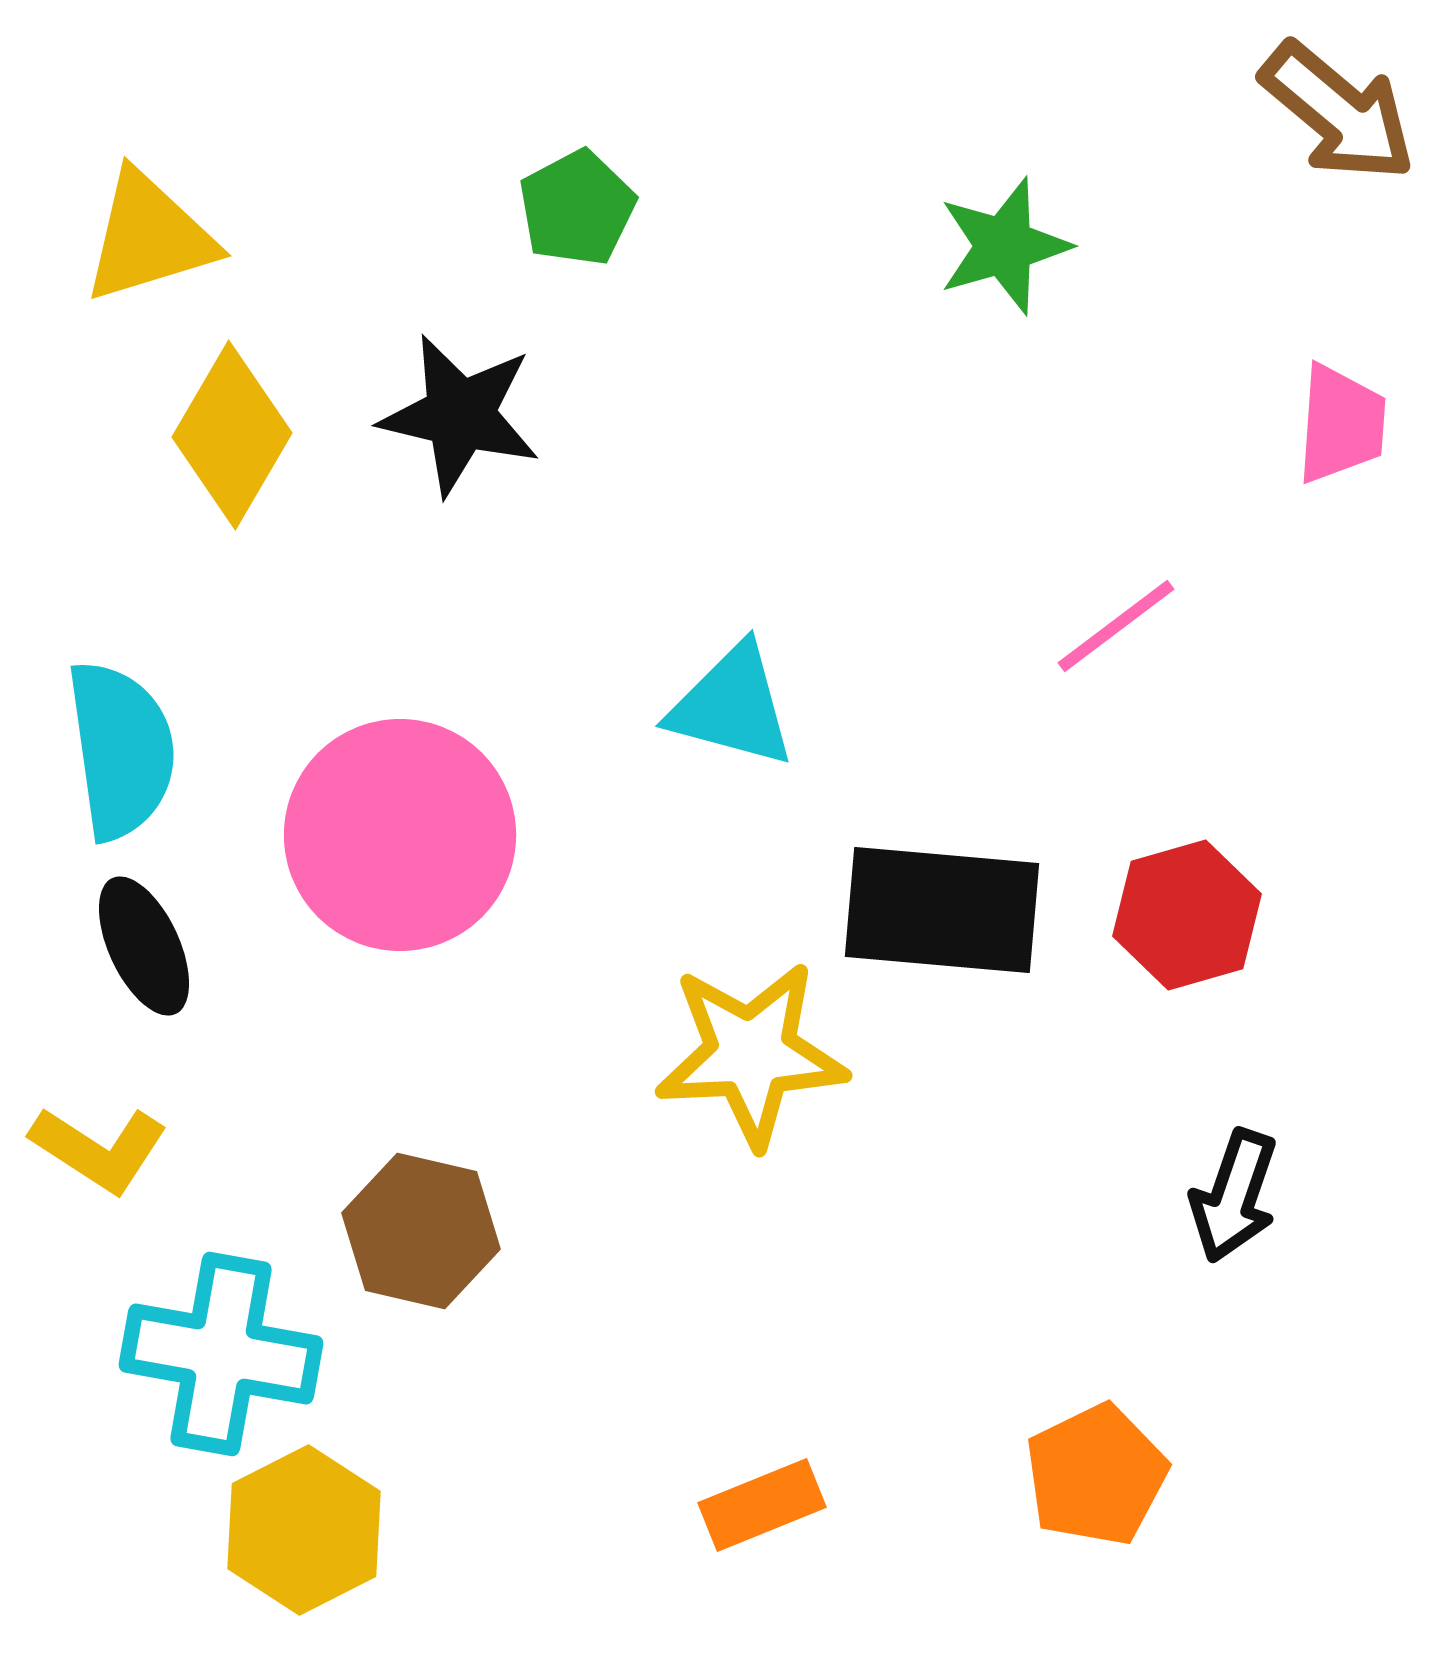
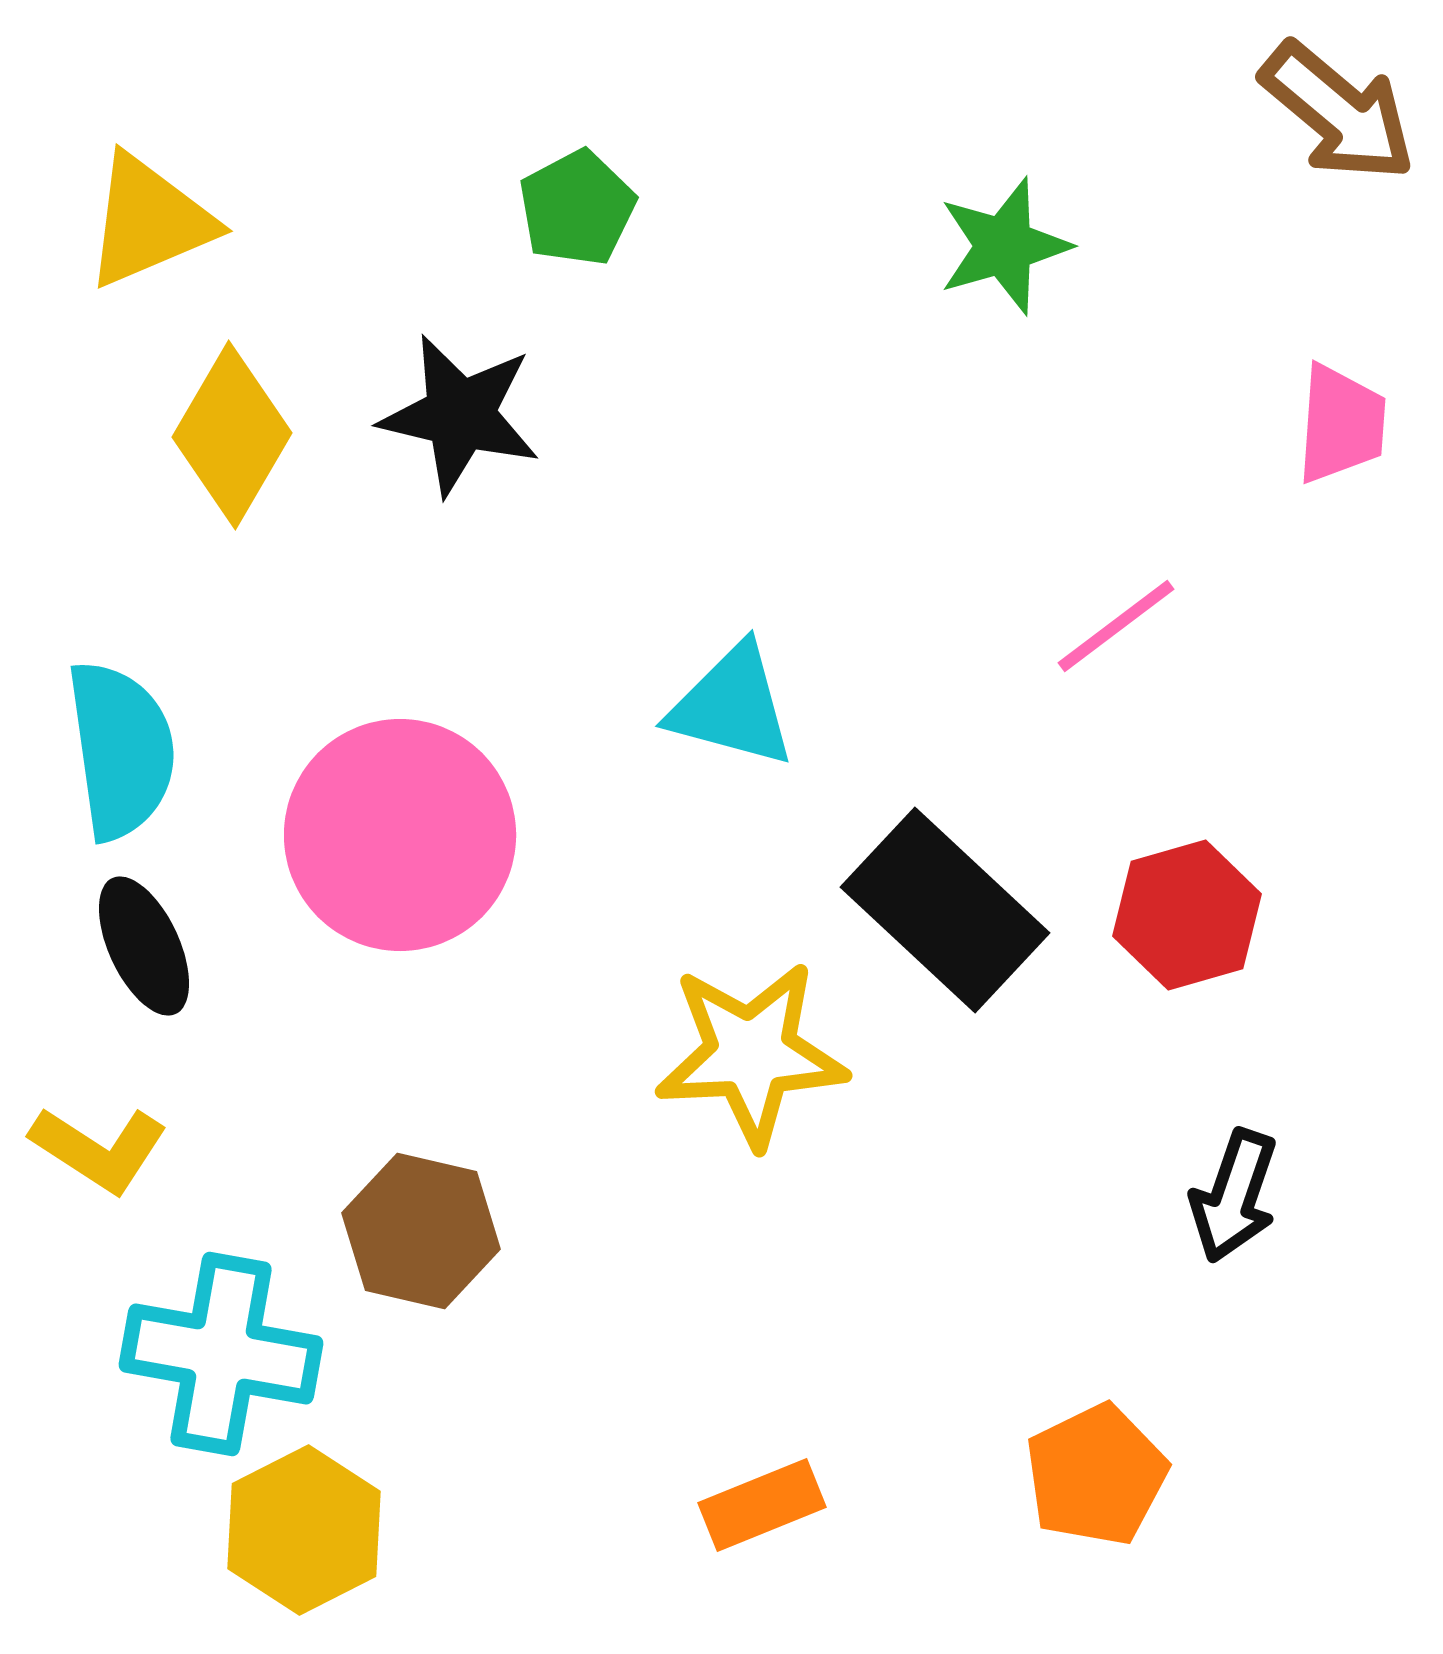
yellow triangle: moved 16 px up; rotated 6 degrees counterclockwise
black rectangle: moved 3 px right; rotated 38 degrees clockwise
